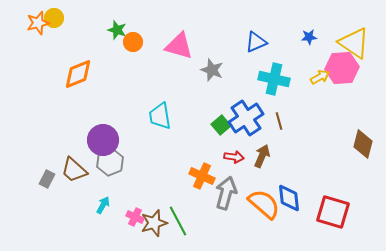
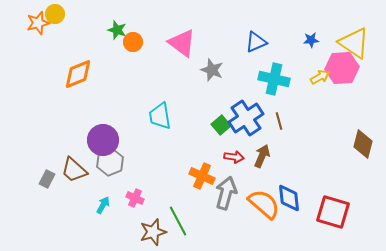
yellow circle: moved 1 px right, 4 px up
blue star: moved 2 px right, 3 px down
pink triangle: moved 3 px right, 3 px up; rotated 20 degrees clockwise
pink cross: moved 19 px up
brown star: moved 1 px left, 9 px down
